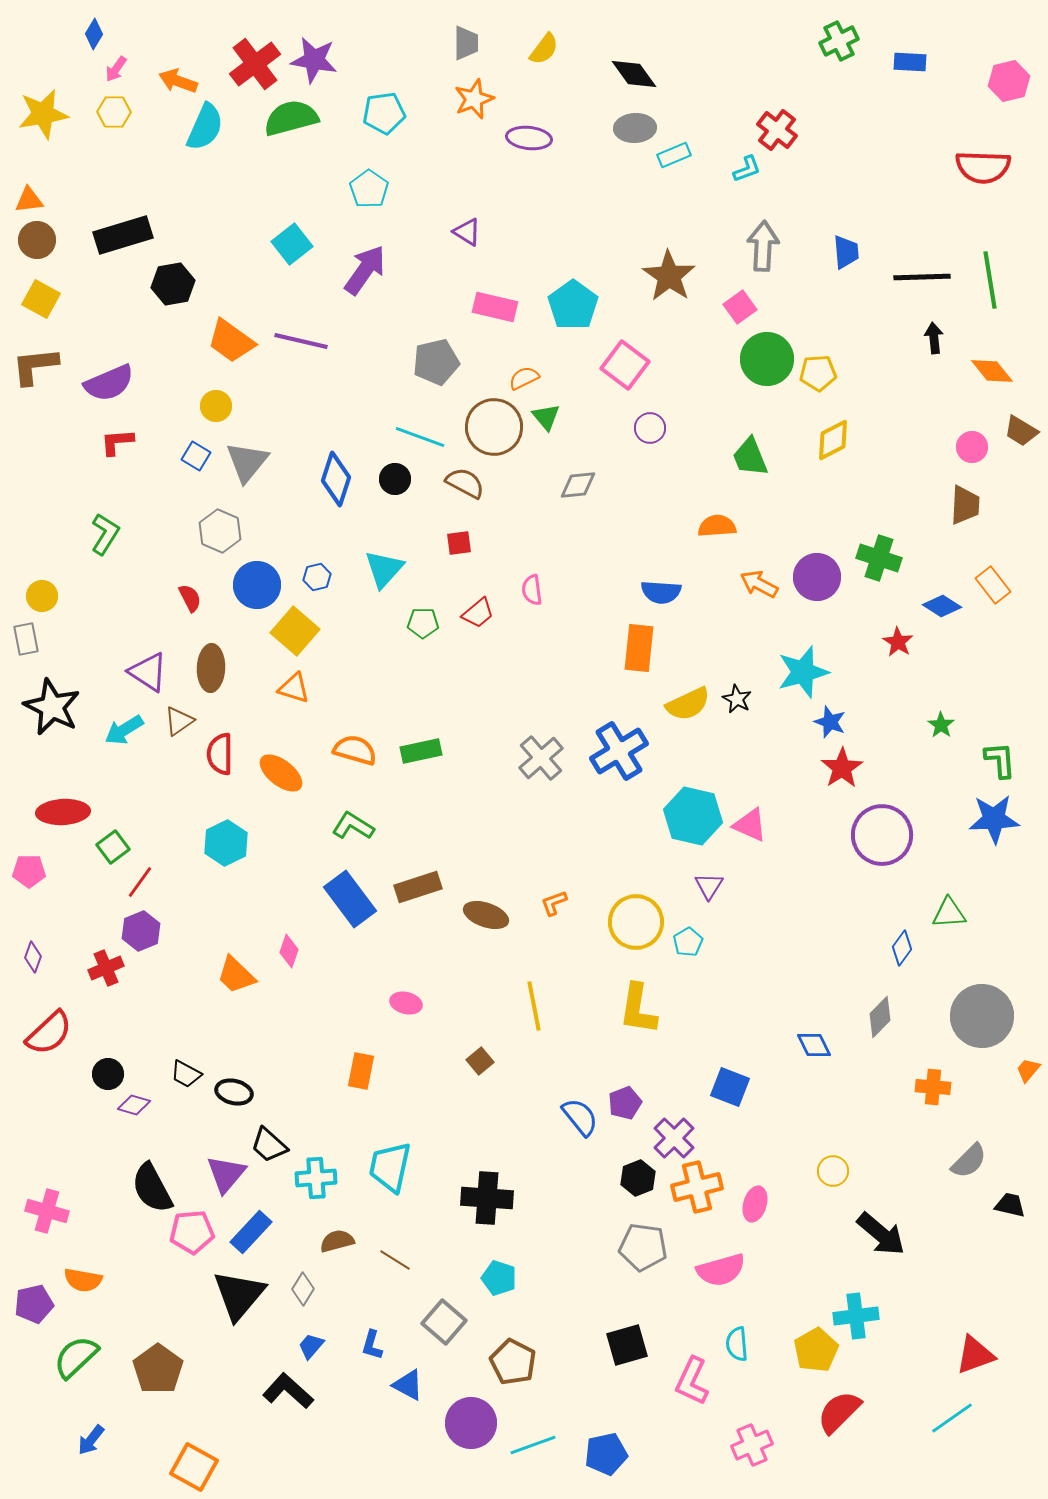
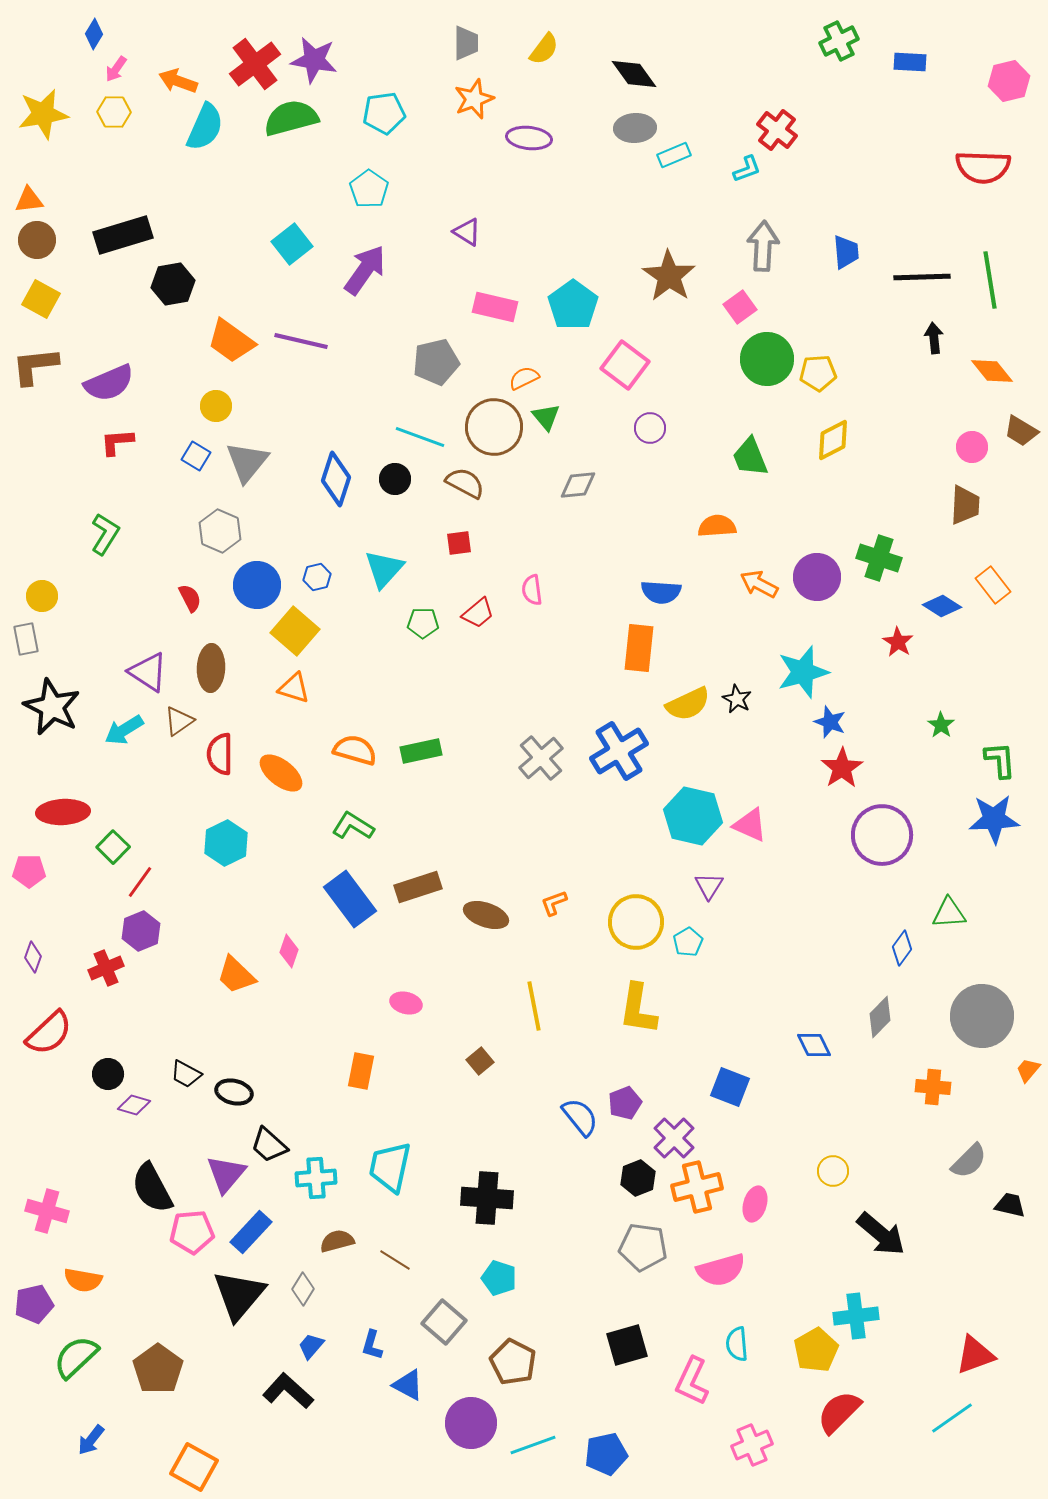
green square at (113, 847): rotated 8 degrees counterclockwise
